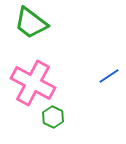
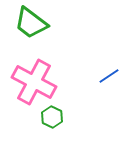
pink cross: moved 1 px right, 1 px up
green hexagon: moved 1 px left
